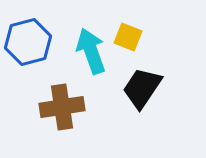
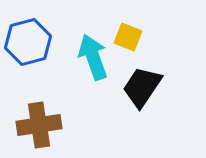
cyan arrow: moved 2 px right, 6 px down
black trapezoid: moved 1 px up
brown cross: moved 23 px left, 18 px down
